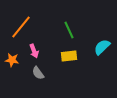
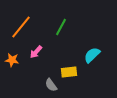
green line: moved 8 px left, 3 px up; rotated 54 degrees clockwise
cyan semicircle: moved 10 px left, 8 px down
pink arrow: moved 2 px right, 1 px down; rotated 64 degrees clockwise
yellow rectangle: moved 16 px down
gray semicircle: moved 13 px right, 12 px down
